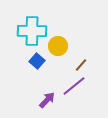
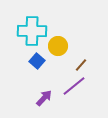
purple arrow: moved 3 px left, 2 px up
